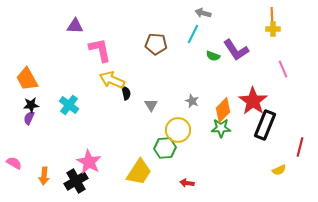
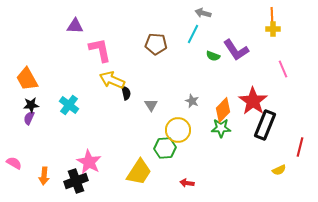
black cross: rotated 10 degrees clockwise
